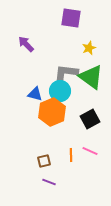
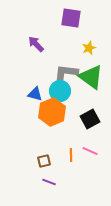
purple arrow: moved 10 px right
